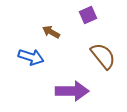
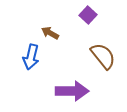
purple square: rotated 24 degrees counterclockwise
brown arrow: moved 1 px left, 1 px down
blue arrow: rotated 85 degrees clockwise
